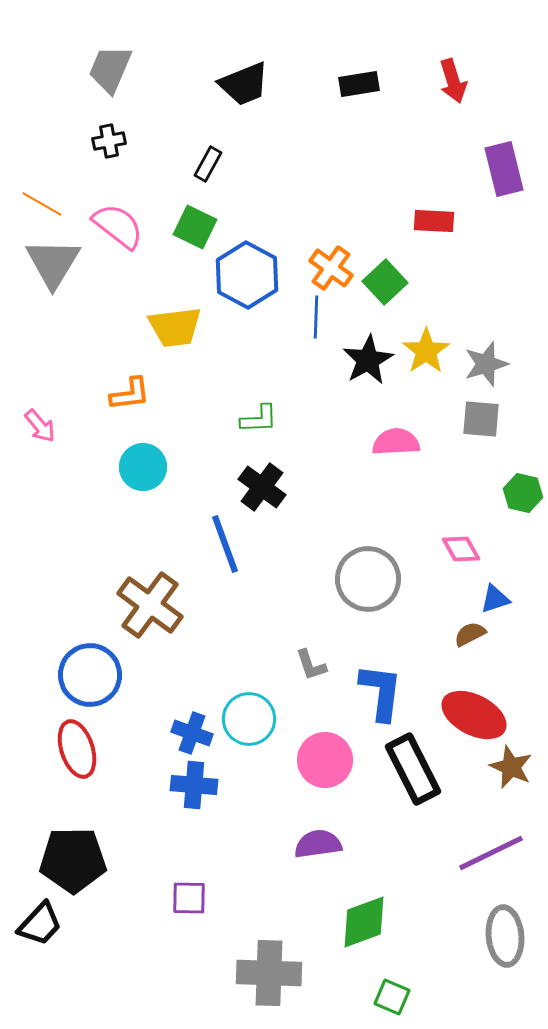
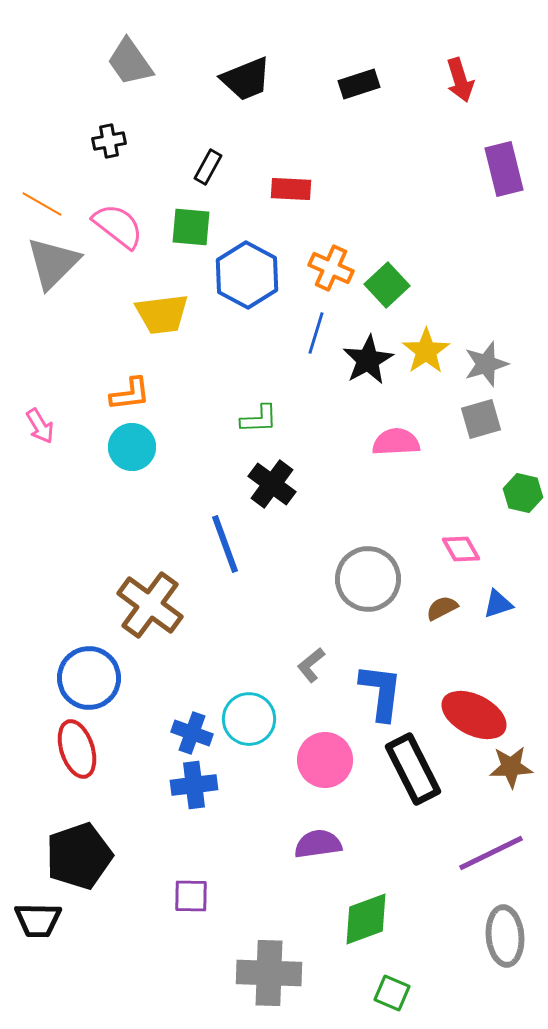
gray trapezoid at (110, 69): moved 20 px right, 7 px up; rotated 58 degrees counterclockwise
red arrow at (453, 81): moved 7 px right, 1 px up
black trapezoid at (244, 84): moved 2 px right, 5 px up
black rectangle at (359, 84): rotated 9 degrees counterclockwise
black rectangle at (208, 164): moved 3 px down
red rectangle at (434, 221): moved 143 px left, 32 px up
green square at (195, 227): moved 4 px left; rotated 21 degrees counterclockwise
gray triangle at (53, 263): rotated 14 degrees clockwise
orange cross at (331, 268): rotated 12 degrees counterclockwise
green square at (385, 282): moved 2 px right, 3 px down
blue line at (316, 317): moved 16 px down; rotated 15 degrees clockwise
yellow trapezoid at (175, 327): moved 13 px left, 13 px up
gray square at (481, 419): rotated 21 degrees counterclockwise
pink arrow at (40, 426): rotated 9 degrees clockwise
cyan circle at (143, 467): moved 11 px left, 20 px up
black cross at (262, 487): moved 10 px right, 3 px up
blue triangle at (495, 599): moved 3 px right, 5 px down
brown semicircle at (470, 634): moved 28 px left, 26 px up
gray L-shape at (311, 665): rotated 69 degrees clockwise
blue circle at (90, 675): moved 1 px left, 3 px down
brown star at (511, 767): rotated 27 degrees counterclockwise
blue cross at (194, 785): rotated 12 degrees counterclockwise
black pentagon at (73, 860): moved 6 px right, 4 px up; rotated 18 degrees counterclockwise
purple square at (189, 898): moved 2 px right, 2 px up
green diamond at (364, 922): moved 2 px right, 3 px up
black trapezoid at (40, 924): moved 2 px left, 4 px up; rotated 48 degrees clockwise
green square at (392, 997): moved 4 px up
